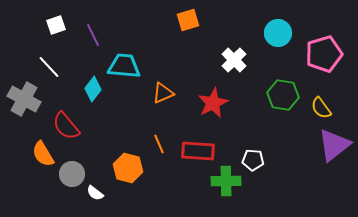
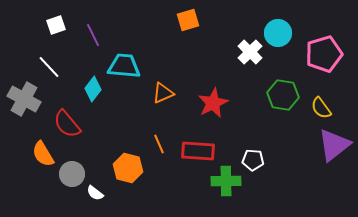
white cross: moved 16 px right, 8 px up
red semicircle: moved 1 px right, 2 px up
